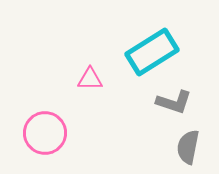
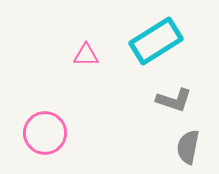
cyan rectangle: moved 4 px right, 11 px up
pink triangle: moved 4 px left, 24 px up
gray L-shape: moved 2 px up
